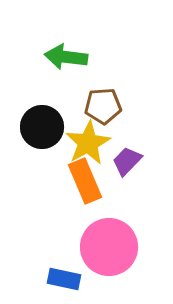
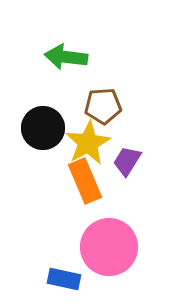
black circle: moved 1 px right, 1 px down
purple trapezoid: rotated 12 degrees counterclockwise
